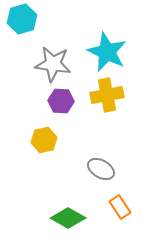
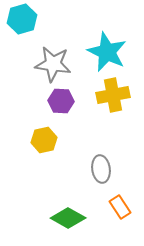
yellow cross: moved 6 px right
gray ellipse: rotated 52 degrees clockwise
